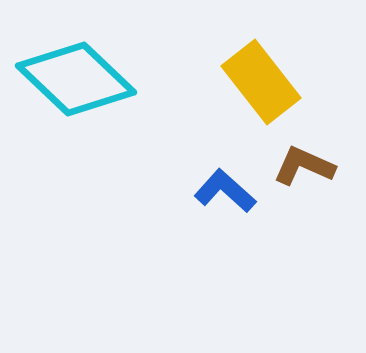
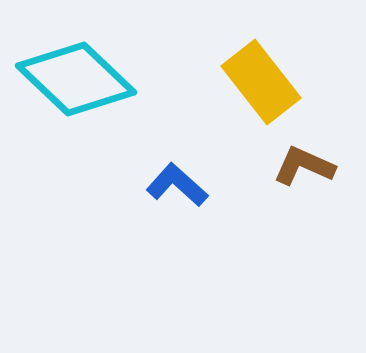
blue L-shape: moved 48 px left, 6 px up
